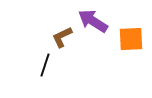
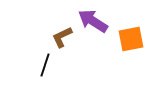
orange square: rotated 8 degrees counterclockwise
